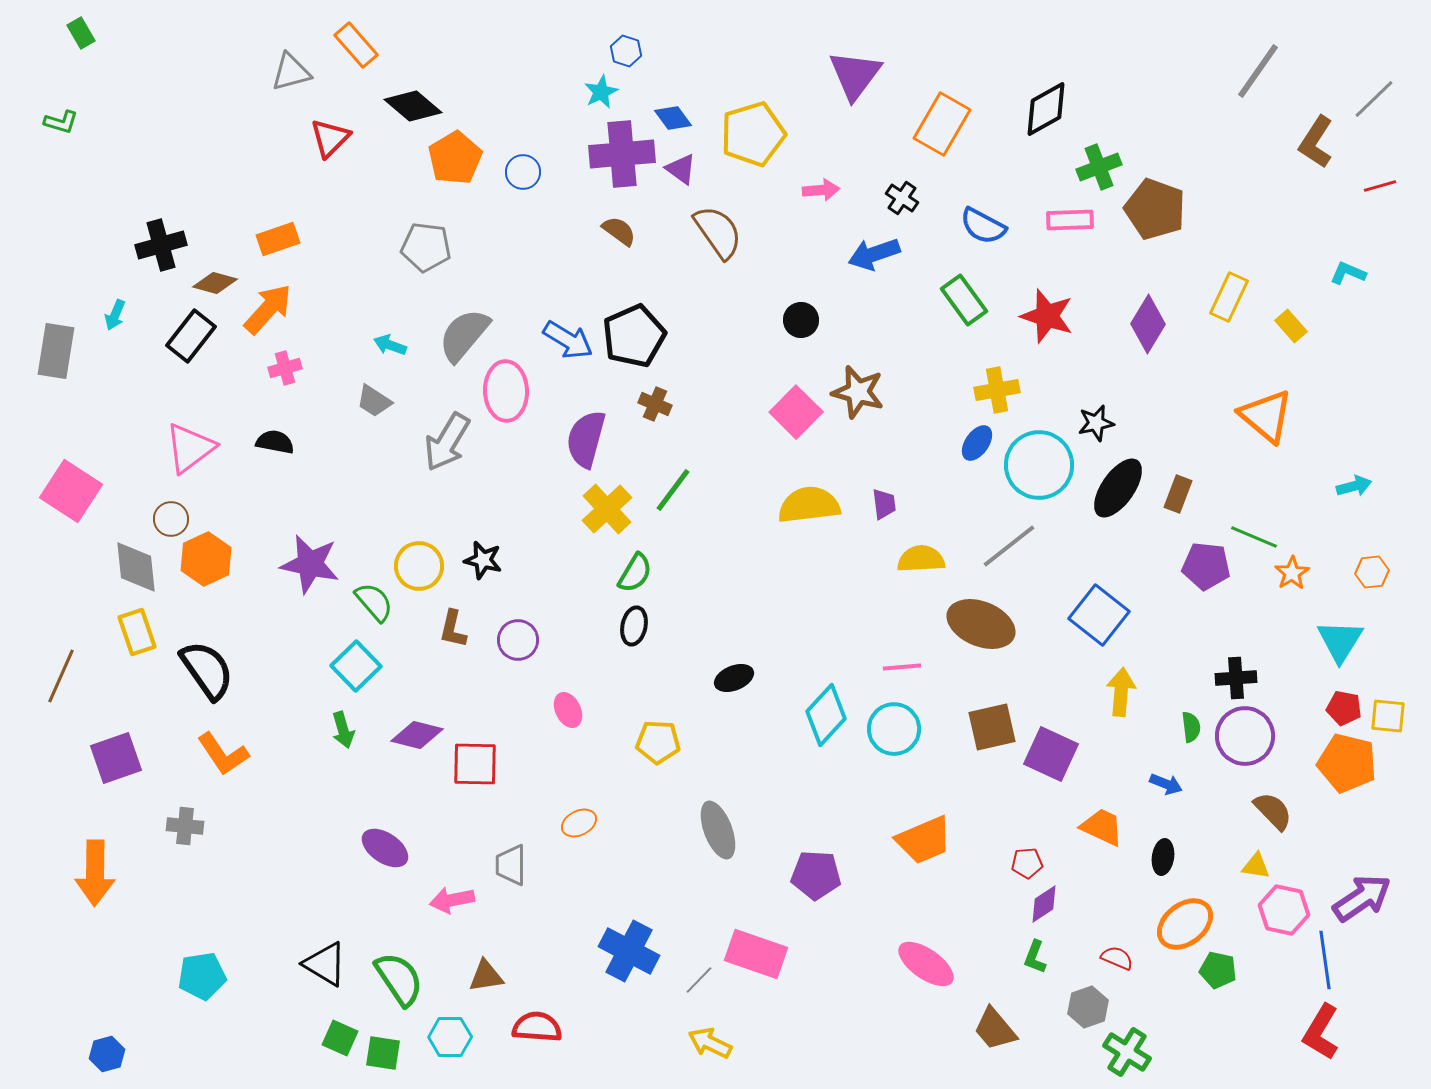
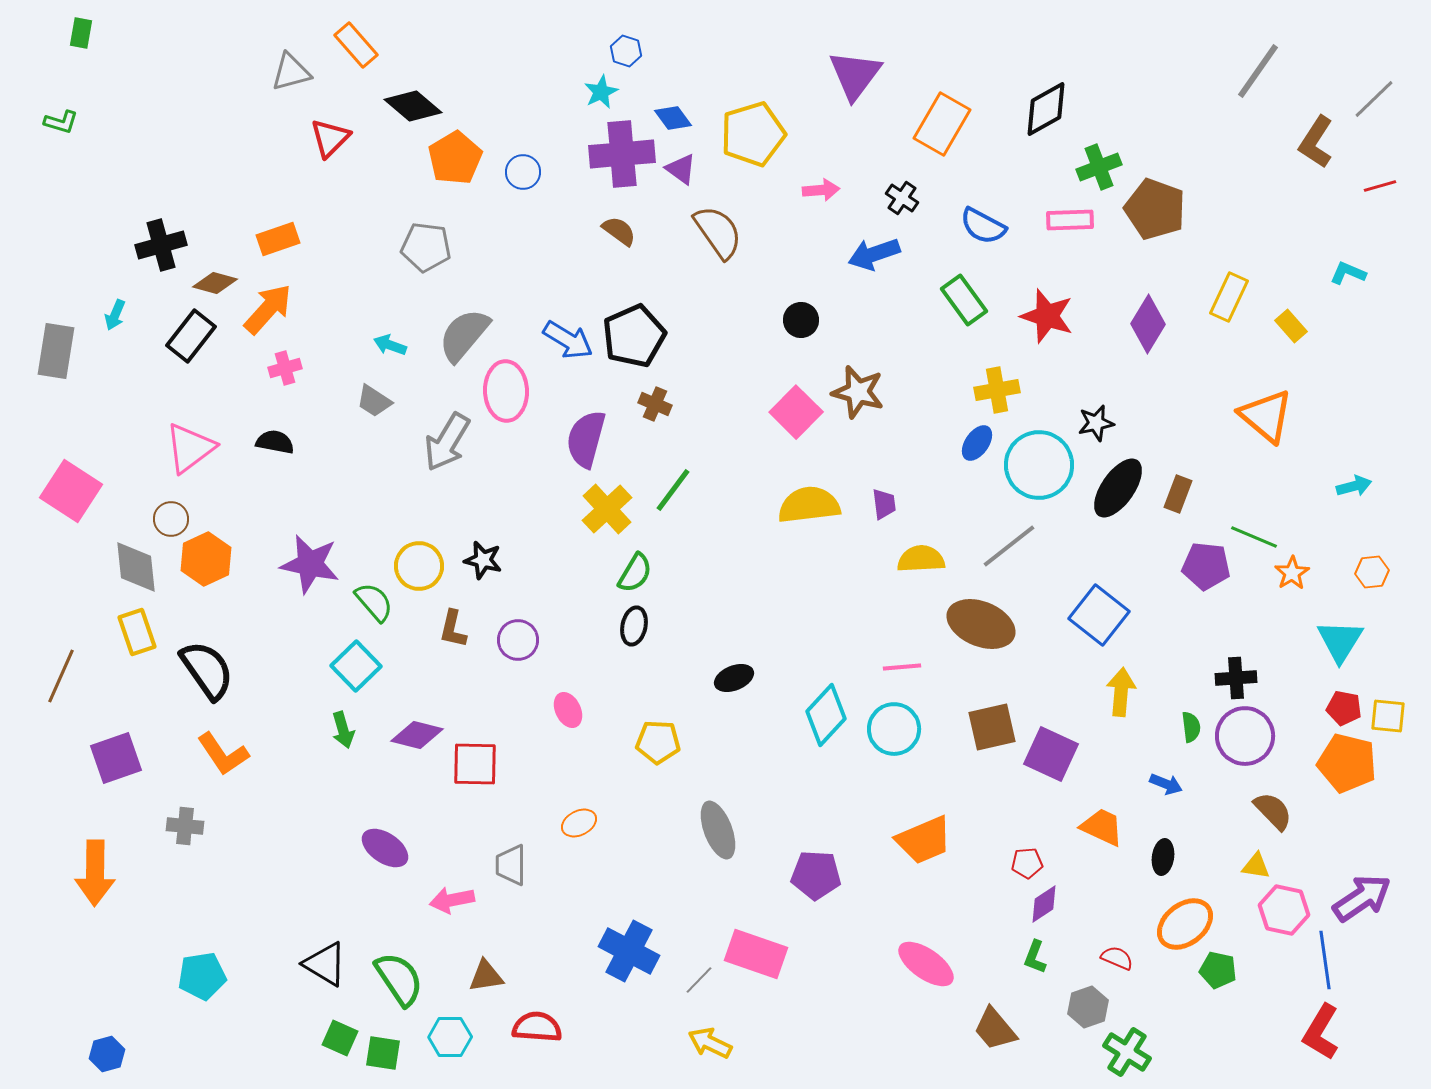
green rectangle at (81, 33): rotated 40 degrees clockwise
